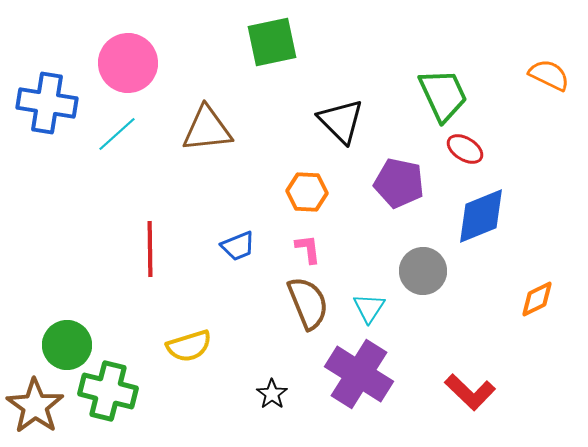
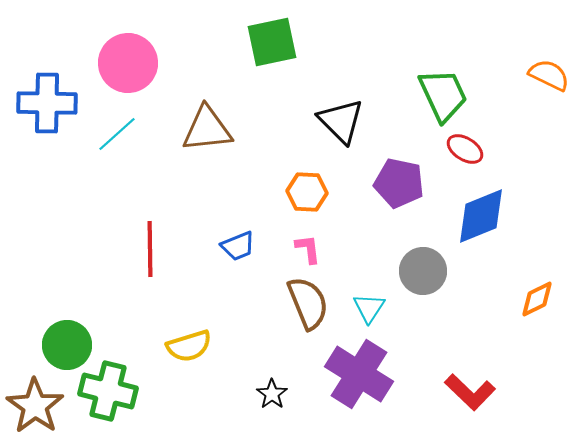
blue cross: rotated 8 degrees counterclockwise
